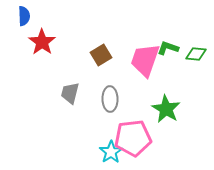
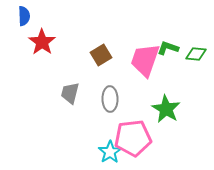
cyan star: moved 1 px left
